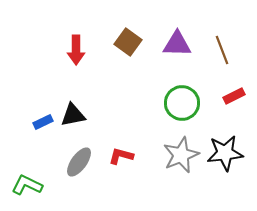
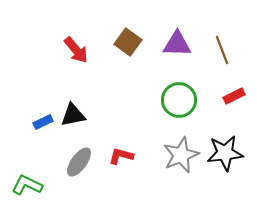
red arrow: rotated 40 degrees counterclockwise
green circle: moved 3 px left, 3 px up
